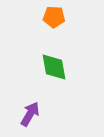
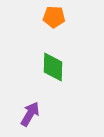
green diamond: moved 1 px left; rotated 12 degrees clockwise
